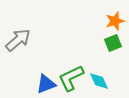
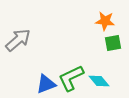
orange star: moved 10 px left; rotated 24 degrees clockwise
green square: rotated 12 degrees clockwise
cyan diamond: rotated 15 degrees counterclockwise
